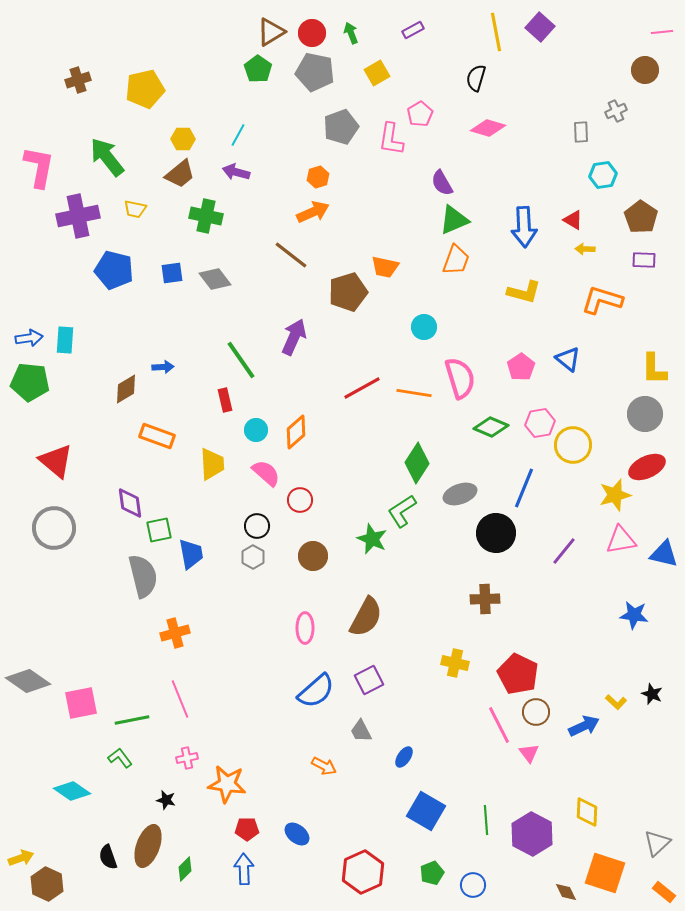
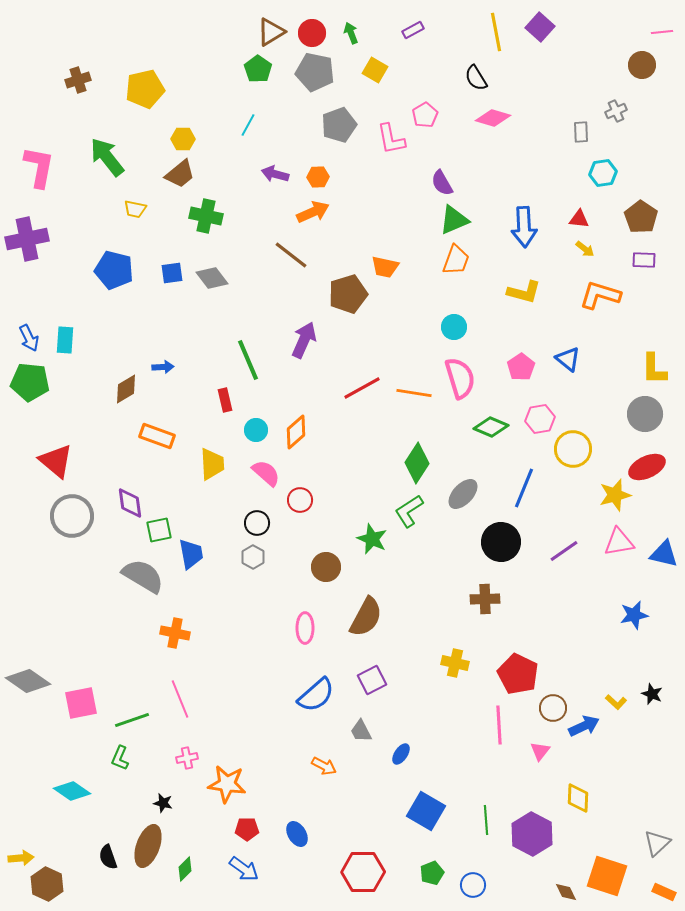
brown circle at (645, 70): moved 3 px left, 5 px up
yellow square at (377, 73): moved 2 px left, 3 px up; rotated 30 degrees counterclockwise
black semicircle at (476, 78): rotated 48 degrees counterclockwise
pink pentagon at (420, 114): moved 5 px right, 1 px down
gray pentagon at (341, 127): moved 2 px left, 2 px up
pink diamond at (488, 128): moved 5 px right, 10 px up
cyan line at (238, 135): moved 10 px right, 10 px up
pink L-shape at (391, 139): rotated 20 degrees counterclockwise
purple arrow at (236, 172): moved 39 px right, 2 px down
cyan hexagon at (603, 175): moved 2 px up
orange hexagon at (318, 177): rotated 15 degrees clockwise
purple cross at (78, 216): moved 51 px left, 23 px down
red triangle at (573, 220): moved 6 px right, 1 px up; rotated 25 degrees counterclockwise
yellow arrow at (585, 249): rotated 144 degrees counterclockwise
gray diamond at (215, 279): moved 3 px left, 1 px up
brown pentagon at (348, 292): moved 2 px down
orange L-shape at (602, 300): moved 2 px left, 5 px up
cyan circle at (424, 327): moved 30 px right
purple arrow at (294, 337): moved 10 px right, 3 px down
blue arrow at (29, 338): rotated 72 degrees clockwise
green line at (241, 360): moved 7 px right; rotated 12 degrees clockwise
pink hexagon at (540, 423): moved 4 px up
yellow circle at (573, 445): moved 4 px down
gray ellipse at (460, 494): moved 3 px right; rotated 28 degrees counterclockwise
green L-shape at (402, 511): moved 7 px right
black circle at (257, 526): moved 3 px up
gray circle at (54, 528): moved 18 px right, 12 px up
black circle at (496, 533): moved 5 px right, 9 px down
pink triangle at (621, 540): moved 2 px left, 2 px down
purple line at (564, 551): rotated 16 degrees clockwise
brown circle at (313, 556): moved 13 px right, 11 px down
gray semicircle at (143, 576): rotated 45 degrees counterclockwise
blue star at (634, 615): rotated 20 degrees counterclockwise
orange cross at (175, 633): rotated 28 degrees clockwise
purple square at (369, 680): moved 3 px right
blue semicircle at (316, 691): moved 4 px down
brown circle at (536, 712): moved 17 px right, 4 px up
green line at (132, 720): rotated 8 degrees counterclockwise
pink line at (499, 725): rotated 24 degrees clockwise
pink triangle at (529, 753): moved 11 px right, 2 px up; rotated 15 degrees clockwise
blue ellipse at (404, 757): moved 3 px left, 3 px up
green L-shape at (120, 758): rotated 120 degrees counterclockwise
black star at (166, 800): moved 3 px left, 3 px down
yellow diamond at (587, 812): moved 9 px left, 14 px up
blue ellipse at (297, 834): rotated 20 degrees clockwise
yellow arrow at (21, 858): rotated 15 degrees clockwise
blue arrow at (244, 869): rotated 128 degrees clockwise
red hexagon at (363, 872): rotated 24 degrees clockwise
orange square at (605, 873): moved 2 px right, 3 px down
orange rectangle at (664, 892): rotated 15 degrees counterclockwise
